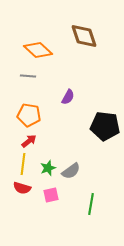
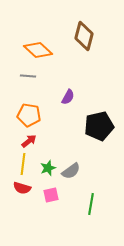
brown diamond: rotated 32 degrees clockwise
black pentagon: moved 6 px left; rotated 20 degrees counterclockwise
